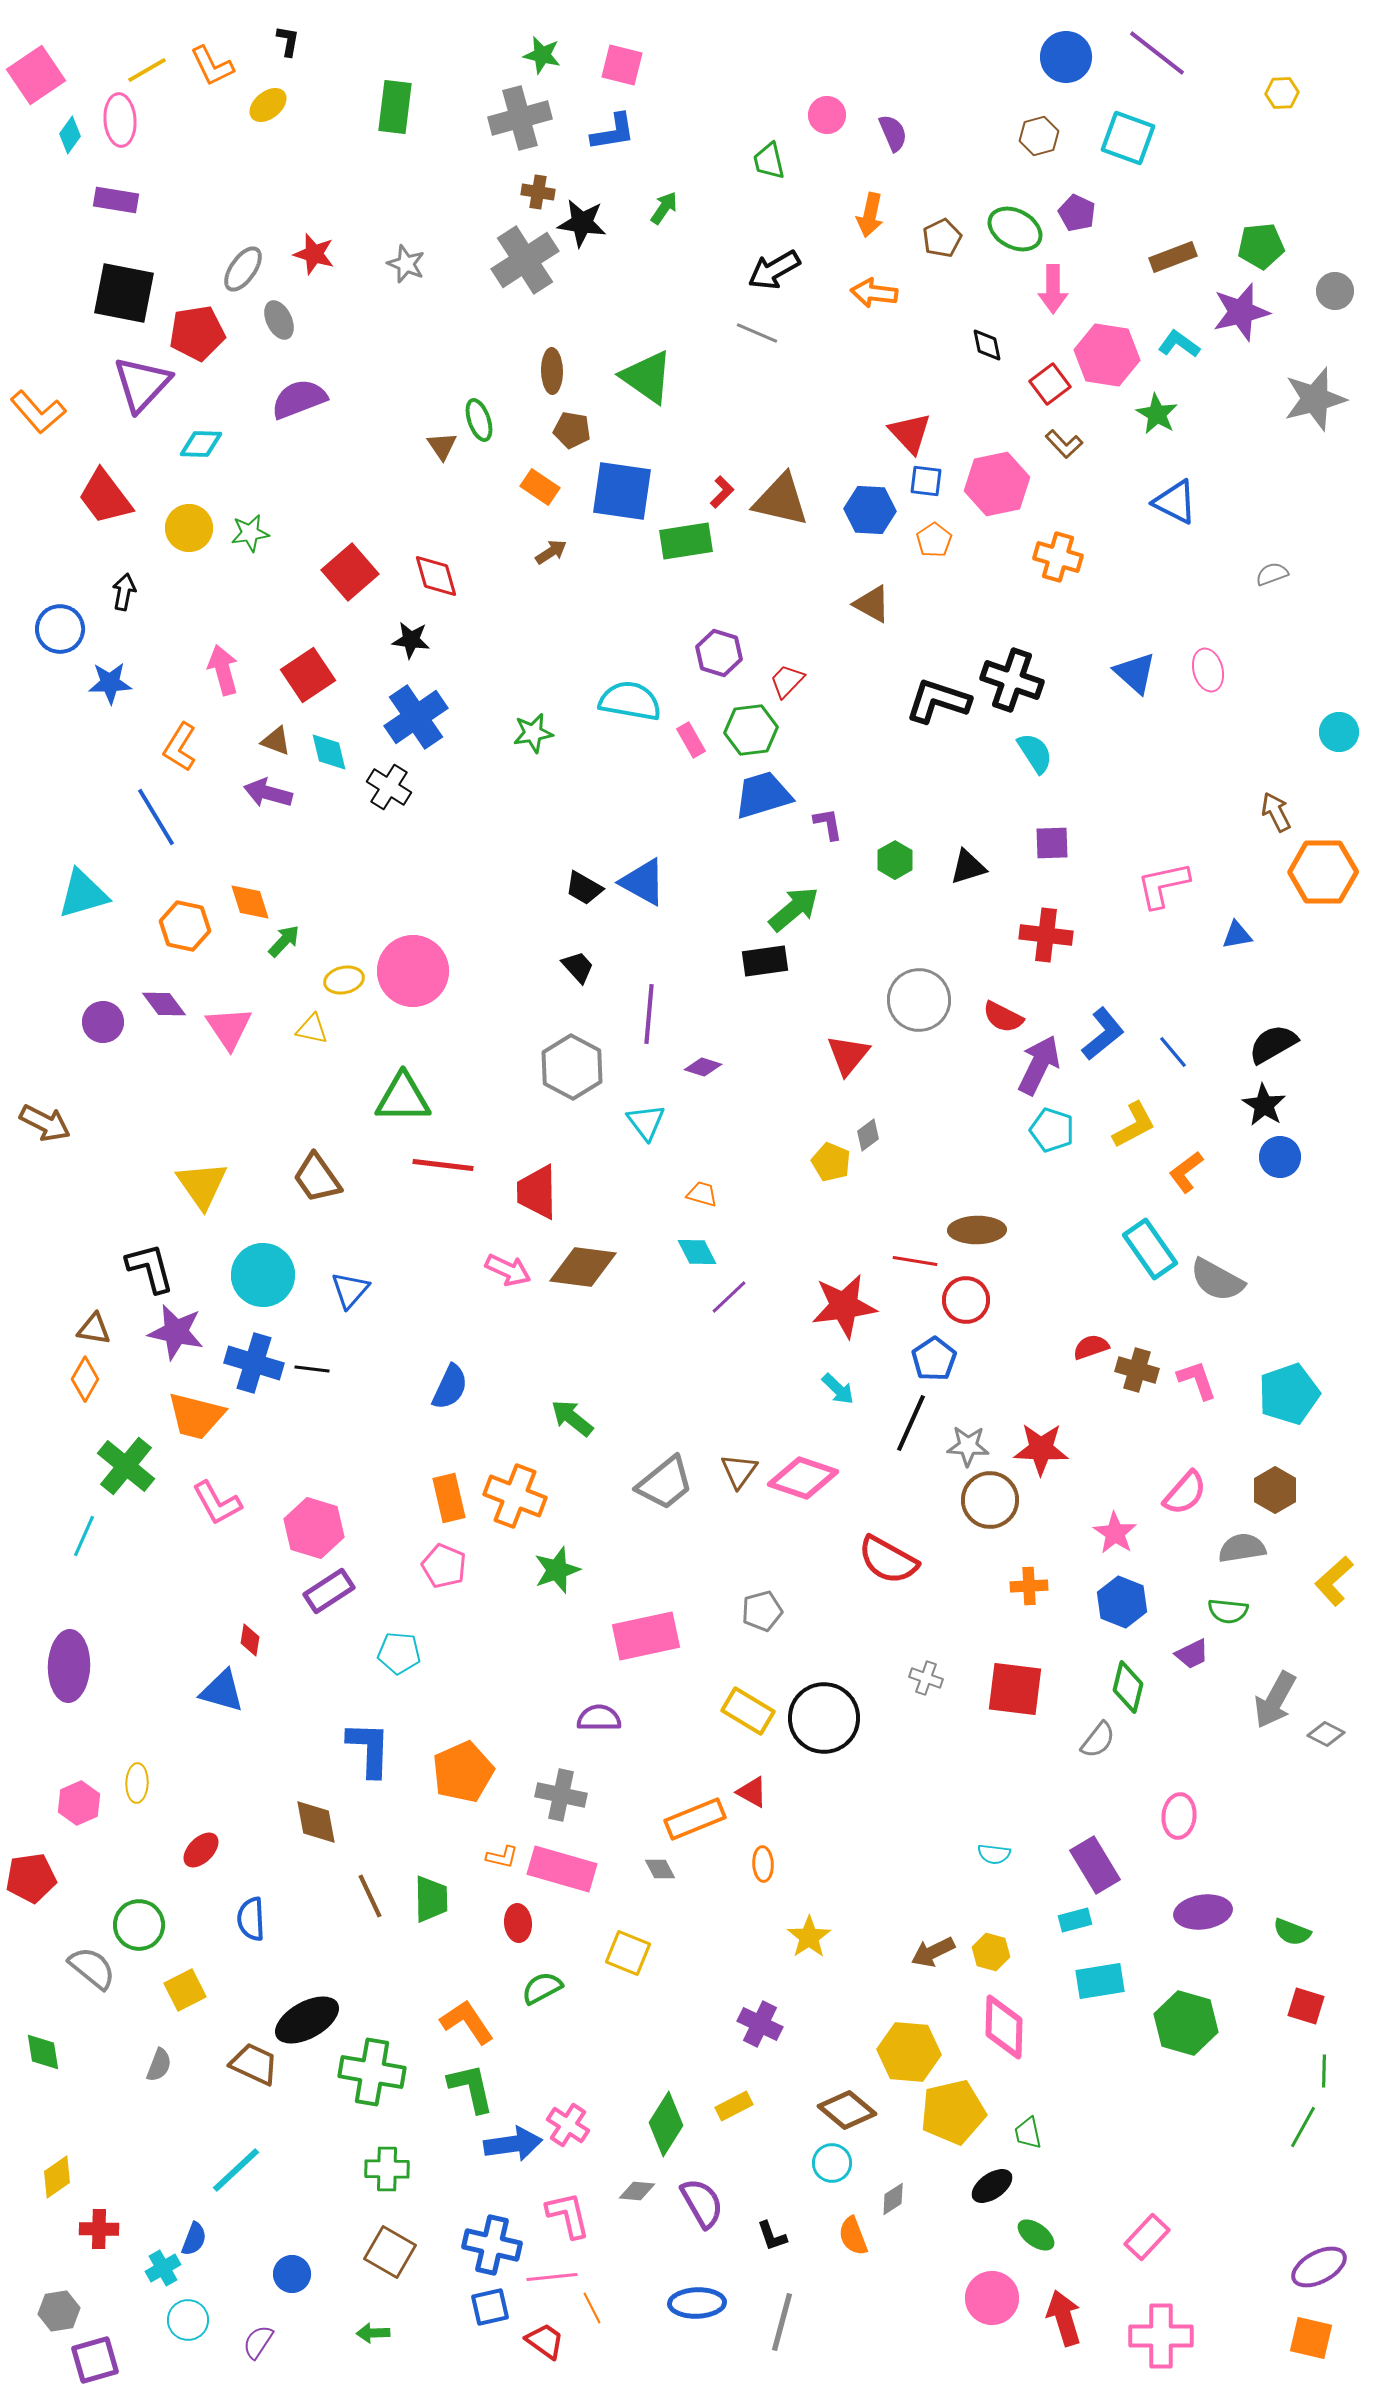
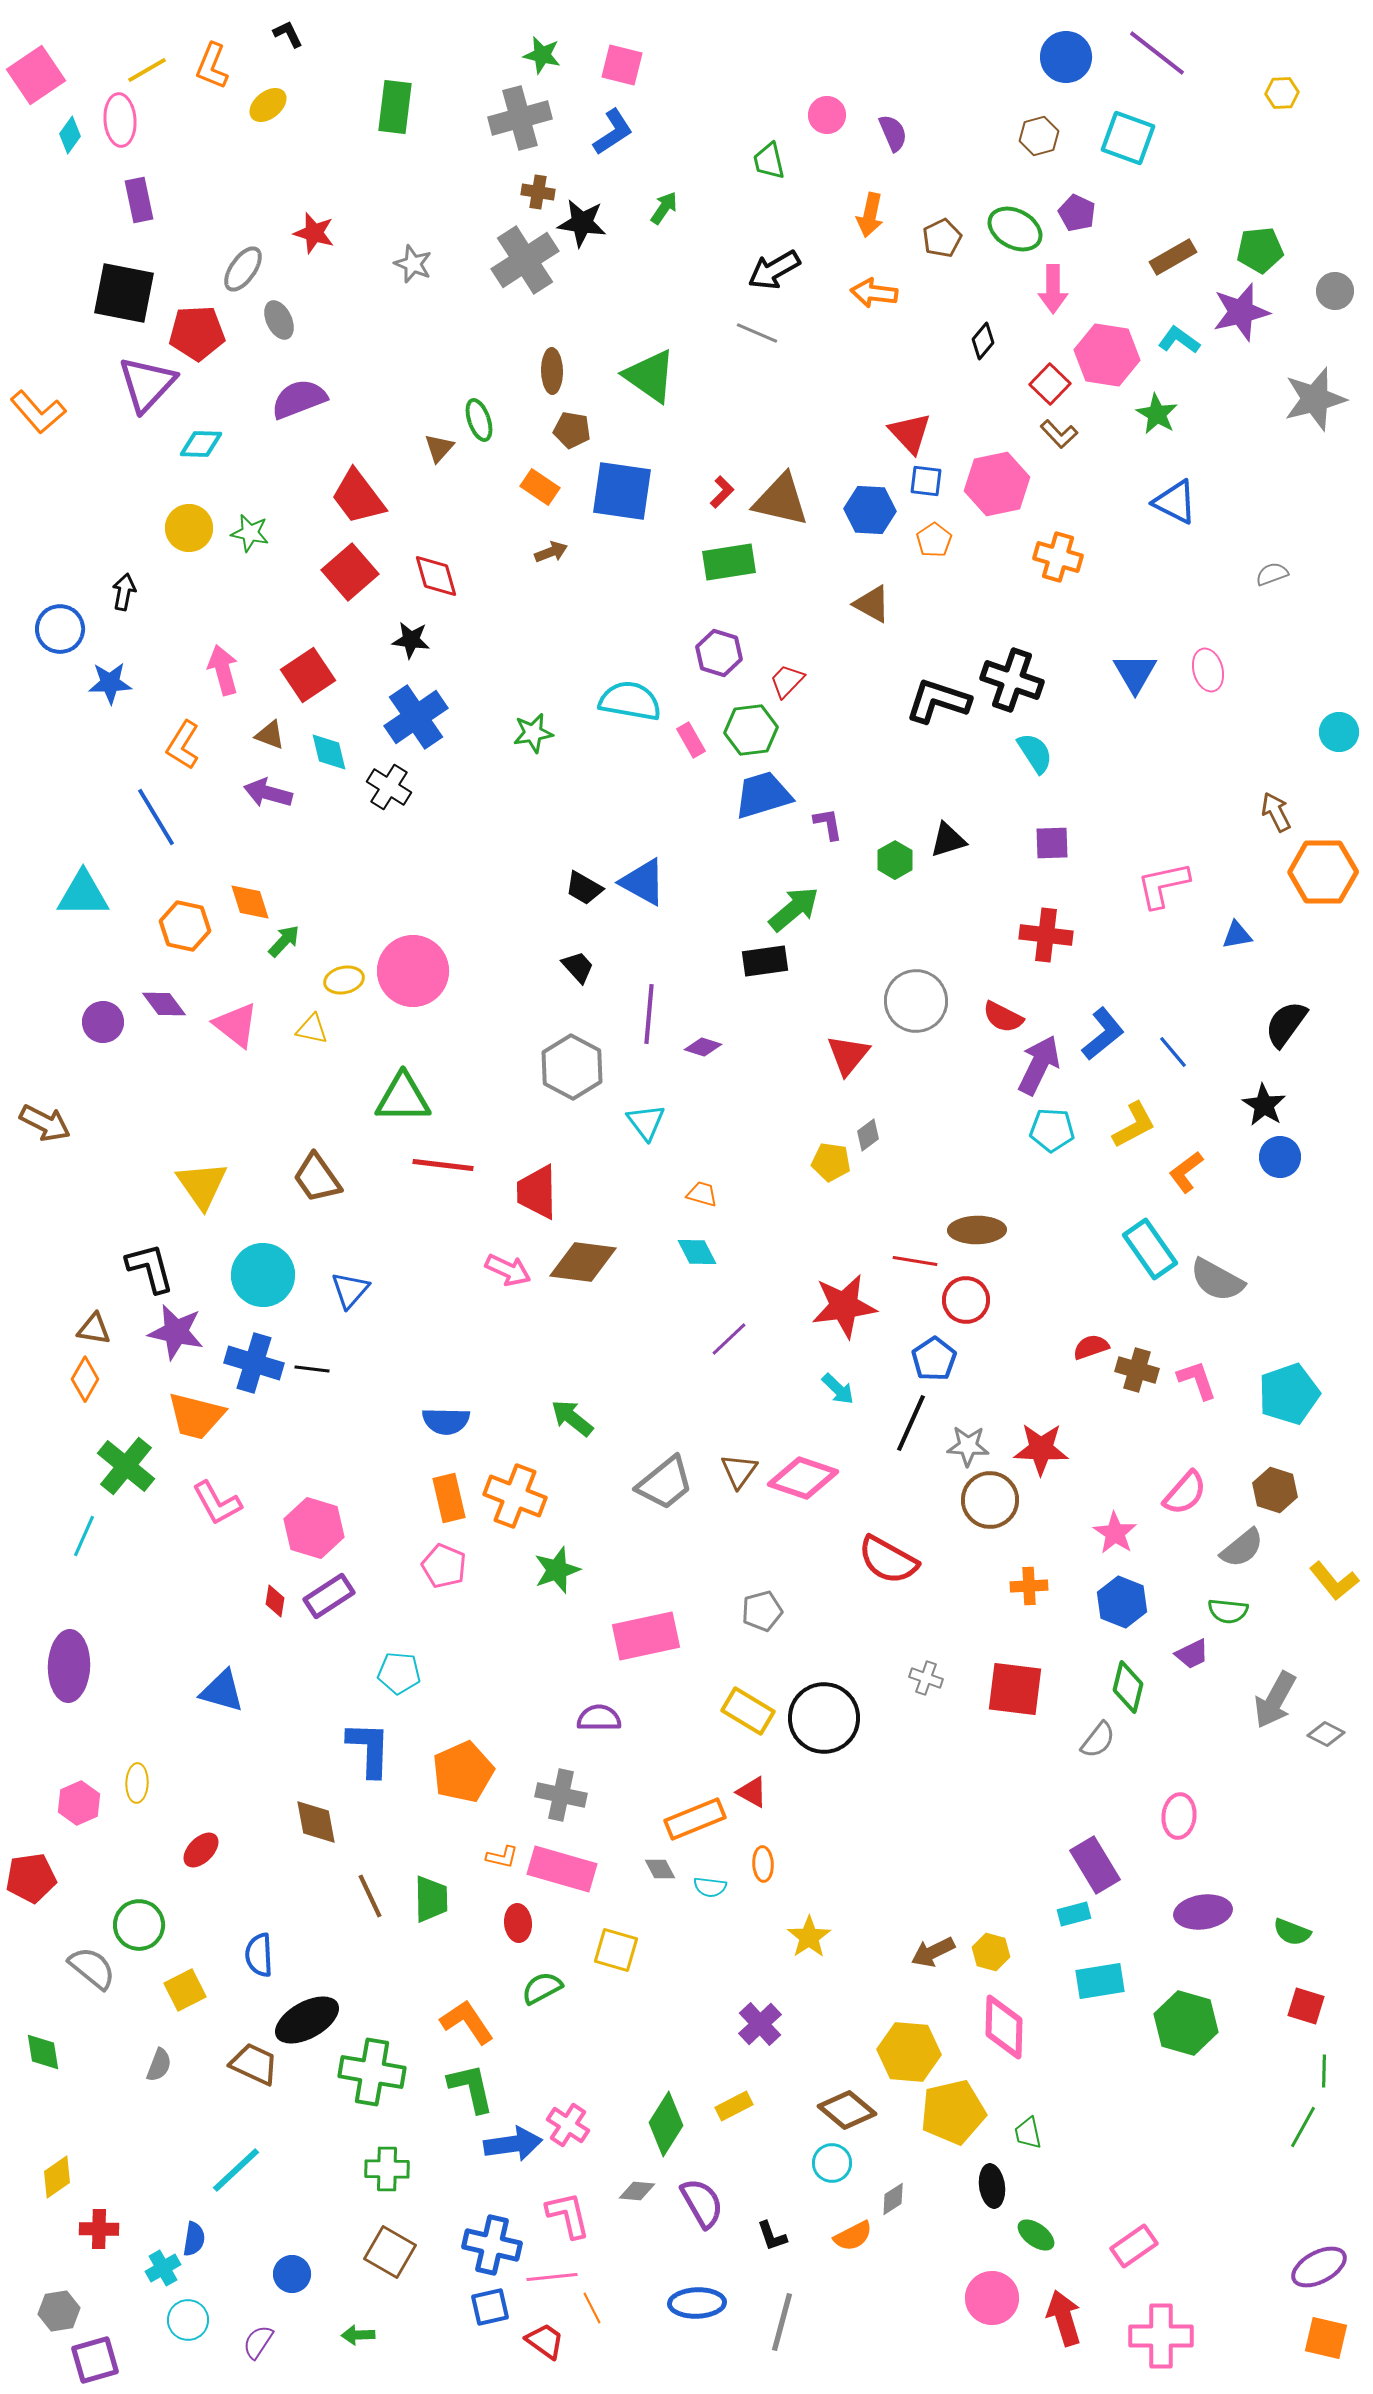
black L-shape at (288, 41): moved 7 px up; rotated 36 degrees counterclockwise
orange L-shape at (212, 66): rotated 48 degrees clockwise
blue L-shape at (613, 132): rotated 24 degrees counterclockwise
purple rectangle at (116, 200): moved 23 px right; rotated 69 degrees clockwise
green pentagon at (1261, 246): moved 1 px left, 4 px down
red star at (314, 254): moved 21 px up
brown rectangle at (1173, 257): rotated 9 degrees counterclockwise
gray star at (406, 264): moved 7 px right
red pentagon at (197, 333): rotated 6 degrees clockwise
cyan L-shape at (1179, 344): moved 4 px up
black diamond at (987, 345): moved 4 px left, 4 px up; rotated 51 degrees clockwise
green triangle at (647, 377): moved 3 px right, 1 px up
purple triangle at (142, 384): moved 5 px right
red square at (1050, 384): rotated 9 degrees counterclockwise
brown L-shape at (1064, 444): moved 5 px left, 10 px up
brown triangle at (442, 446): moved 3 px left, 2 px down; rotated 16 degrees clockwise
red trapezoid at (105, 497): moved 253 px right
green star at (250, 533): rotated 21 degrees clockwise
green rectangle at (686, 541): moved 43 px right, 21 px down
brown arrow at (551, 552): rotated 12 degrees clockwise
blue triangle at (1135, 673): rotated 18 degrees clockwise
brown triangle at (276, 741): moved 6 px left, 6 px up
orange L-shape at (180, 747): moved 3 px right, 2 px up
black triangle at (968, 867): moved 20 px left, 27 px up
cyan triangle at (83, 894): rotated 16 degrees clockwise
gray circle at (919, 1000): moved 3 px left, 1 px down
pink triangle at (229, 1028): moved 7 px right, 3 px up; rotated 18 degrees counterclockwise
black semicircle at (1273, 1044): moved 13 px right, 20 px up; rotated 24 degrees counterclockwise
purple diamond at (703, 1067): moved 20 px up
cyan pentagon at (1052, 1130): rotated 15 degrees counterclockwise
yellow pentagon at (831, 1162): rotated 15 degrees counterclockwise
brown diamond at (583, 1267): moved 5 px up
purple line at (729, 1297): moved 42 px down
blue semicircle at (450, 1387): moved 4 px left, 34 px down; rotated 66 degrees clockwise
brown hexagon at (1275, 1490): rotated 12 degrees counterclockwise
gray semicircle at (1242, 1548): rotated 150 degrees clockwise
yellow L-shape at (1334, 1581): rotated 87 degrees counterclockwise
purple rectangle at (329, 1591): moved 5 px down
red diamond at (250, 1640): moved 25 px right, 39 px up
cyan pentagon at (399, 1653): moved 20 px down
cyan semicircle at (994, 1854): moved 284 px left, 33 px down
blue semicircle at (251, 1919): moved 8 px right, 36 px down
cyan rectangle at (1075, 1920): moved 1 px left, 6 px up
yellow square at (628, 1953): moved 12 px left, 3 px up; rotated 6 degrees counterclockwise
purple cross at (760, 2024): rotated 21 degrees clockwise
black ellipse at (992, 2186): rotated 63 degrees counterclockwise
orange semicircle at (853, 2236): rotated 96 degrees counterclockwise
pink rectangle at (1147, 2237): moved 13 px left, 9 px down; rotated 12 degrees clockwise
blue semicircle at (194, 2239): rotated 12 degrees counterclockwise
green arrow at (373, 2333): moved 15 px left, 2 px down
orange square at (1311, 2338): moved 15 px right
